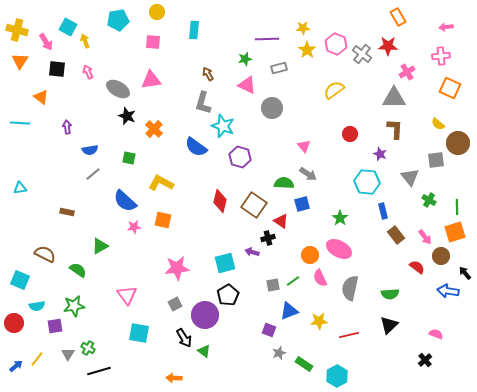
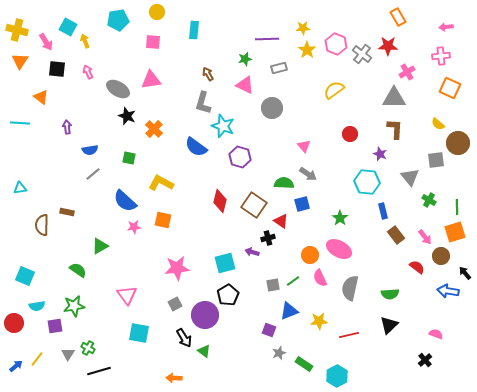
pink triangle at (247, 85): moved 2 px left
brown semicircle at (45, 254): moved 3 px left, 29 px up; rotated 115 degrees counterclockwise
cyan square at (20, 280): moved 5 px right, 4 px up
